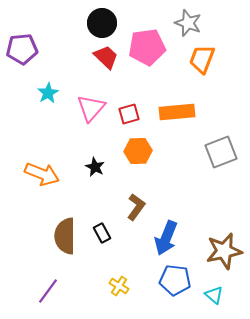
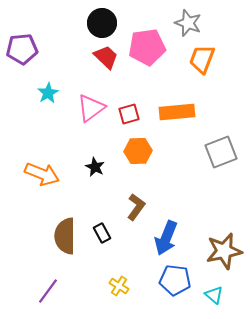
pink triangle: rotated 12 degrees clockwise
